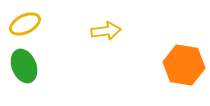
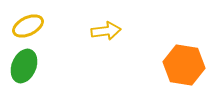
yellow ellipse: moved 3 px right, 2 px down
green ellipse: rotated 44 degrees clockwise
